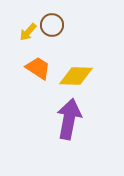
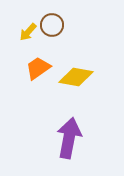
orange trapezoid: rotated 68 degrees counterclockwise
yellow diamond: moved 1 px down; rotated 8 degrees clockwise
purple arrow: moved 19 px down
